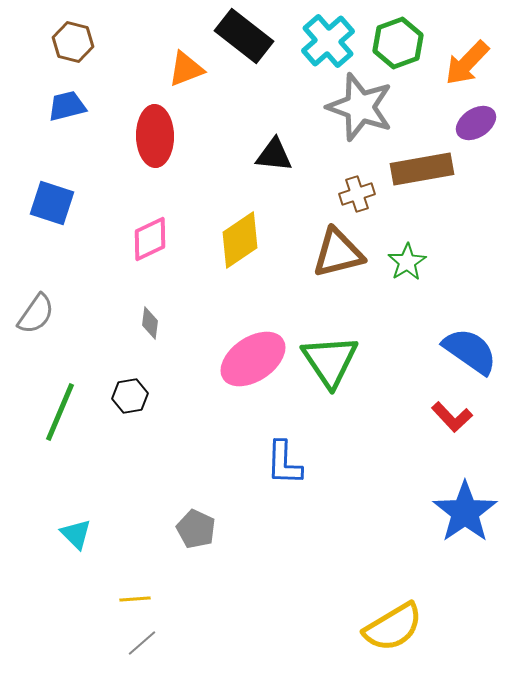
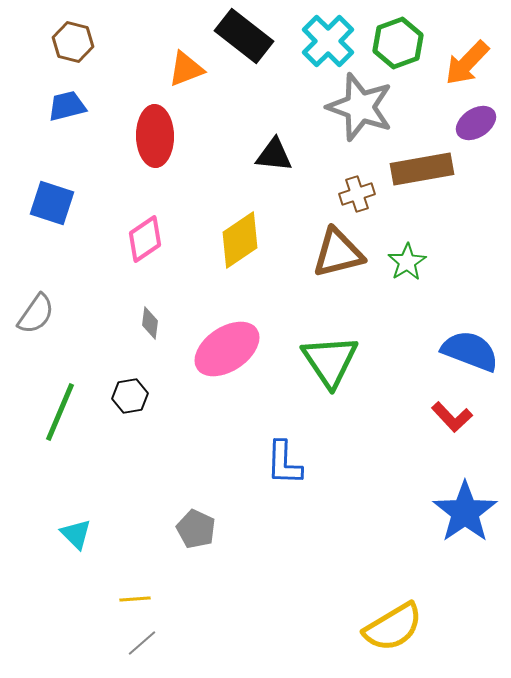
cyan cross: rotated 4 degrees counterclockwise
pink diamond: moved 5 px left; rotated 9 degrees counterclockwise
blue semicircle: rotated 14 degrees counterclockwise
pink ellipse: moved 26 px left, 10 px up
